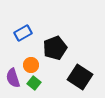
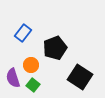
blue rectangle: rotated 24 degrees counterclockwise
green square: moved 1 px left, 2 px down
